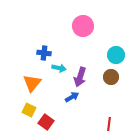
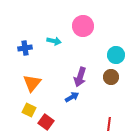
blue cross: moved 19 px left, 5 px up; rotated 16 degrees counterclockwise
cyan arrow: moved 5 px left, 27 px up
